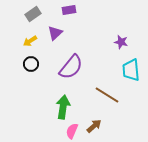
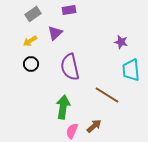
purple semicircle: moved 1 px left; rotated 128 degrees clockwise
